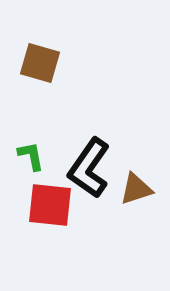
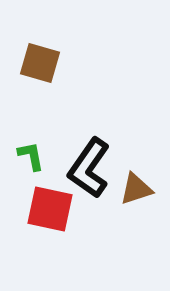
red square: moved 4 px down; rotated 6 degrees clockwise
